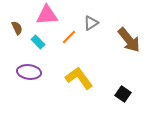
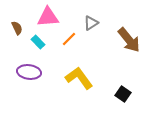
pink triangle: moved 1 px right, 2 px down
orange line: moved 2 px down
